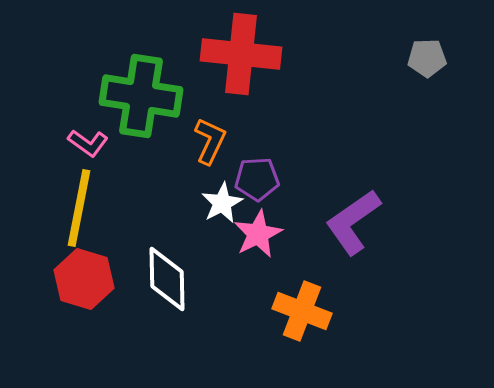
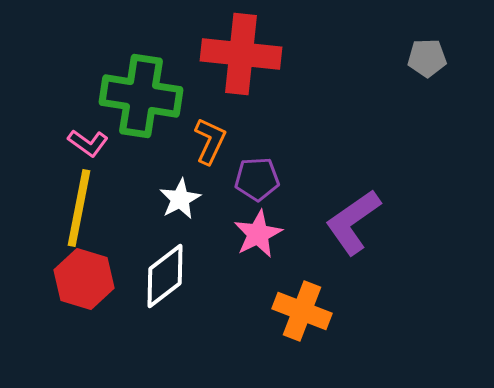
white star: moved 42 px left, 4 px up
white diamond: moved 2 px left, 3 px up; rotated 54 degrees clockwise
